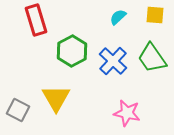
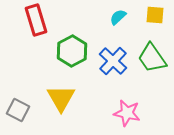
yellow triangle: moved 5 px right
